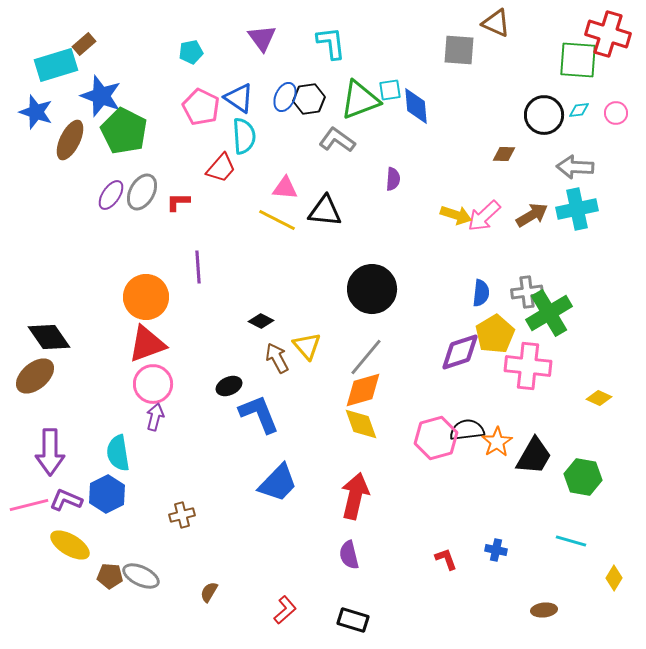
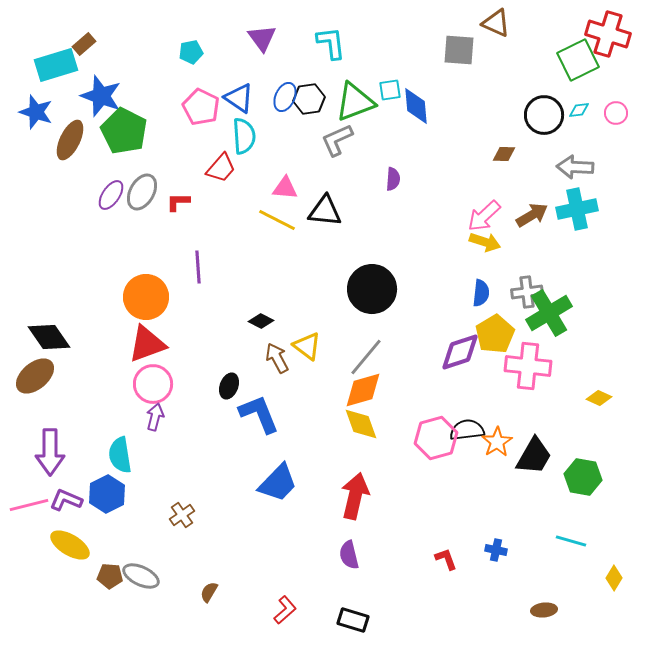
green square at (578, 60): rotated 30 degrees counterclockwise
green triangle at (360, 100): moved 5 px left, 2 px down
gray L-shape at (337, 140): rotated 60 degrees counterclockwise
yellow arrow at (456, 215): moved 29 px right, 27 px down
yellow triangle at (307, 346): rotated 12 degrees counterclockwise
black ellipse at (229, 386): rotated 45 degrees counterclockwise
cyan semicircle at (118, 453): moved 2 px right, 2 px down
brown cross at (182, 515): rotated 20 degrees counterclockwise
